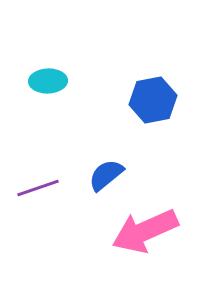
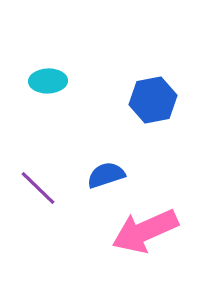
blue semicircle: rotated 21 degrees clockwise
purple line: rotated 63 degrees clockwise
